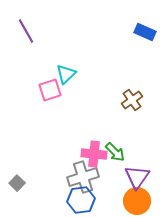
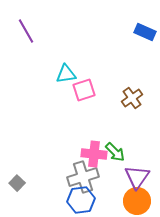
cyan triangle: rotated 35 degrees clockwise
pink square: moved 34 px right
brown cross: moved 2 px up
